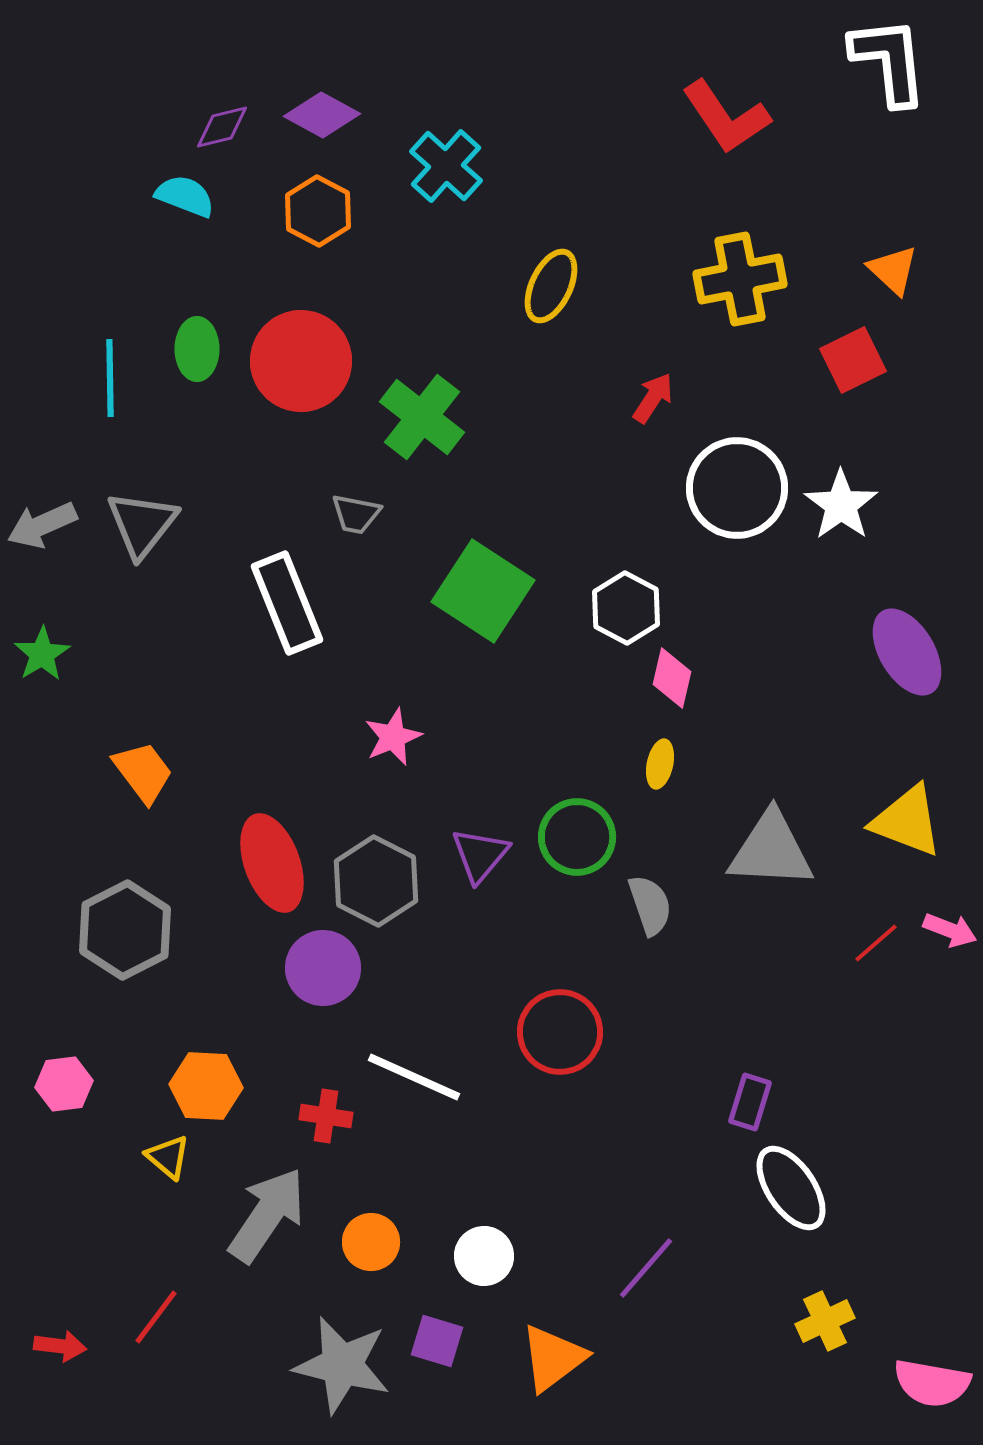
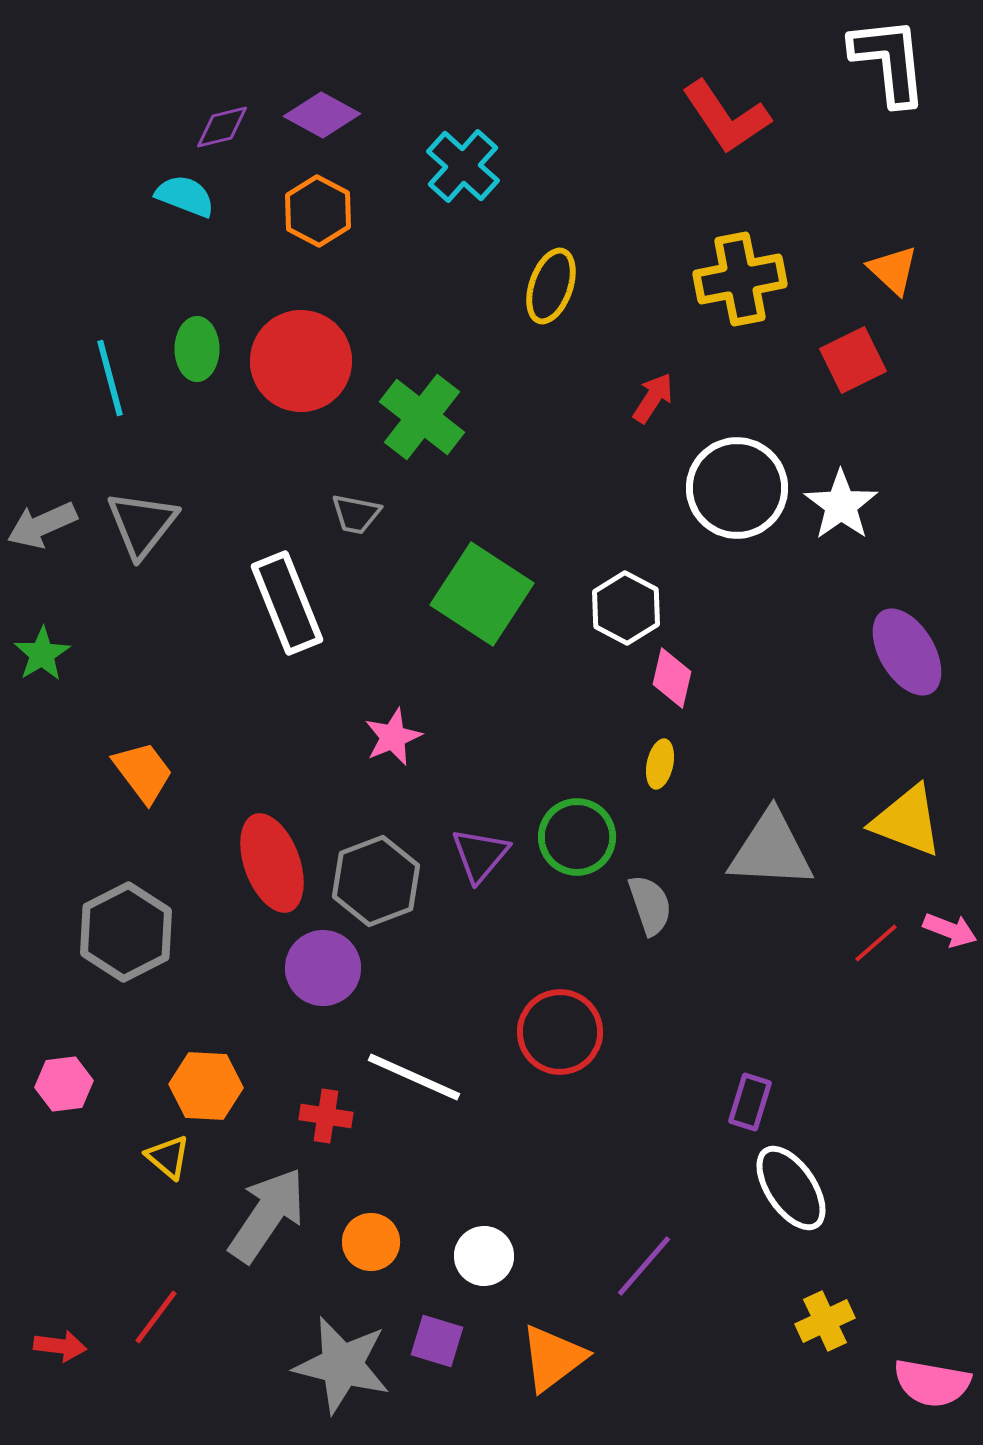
cyan cross at (446, 166): moved 17 px right
yellow ellipse at (551, 286): rotated 6 degrees counterclockwise
cyan line at (110, 378): rotated 14 degrees counterclockwise
green square at (483, 591): moved 1 px left, 3 px down
gray hexagon at (376, 881): rotated 12 degrees clockwise
gray hexagon at (125, 930): moved 1 px right, 2 px down
purple line at (646, 1268): moved 2 px left, 2 px up
